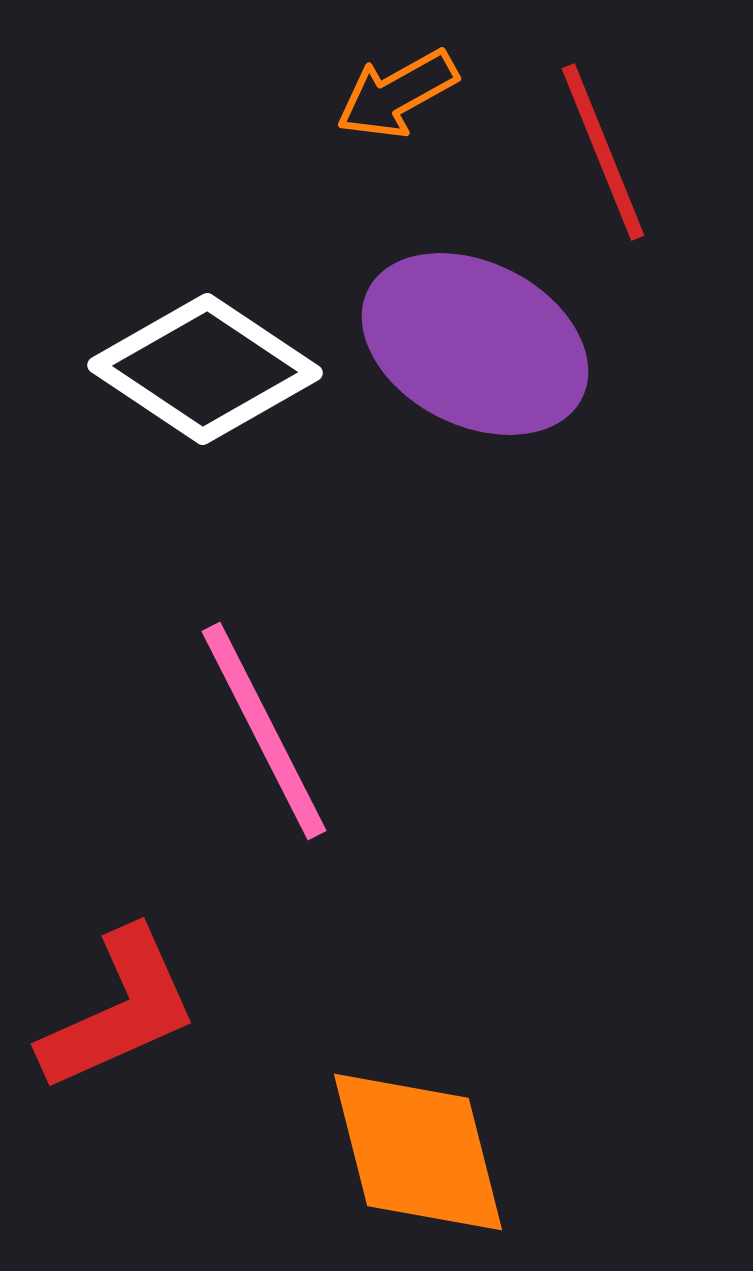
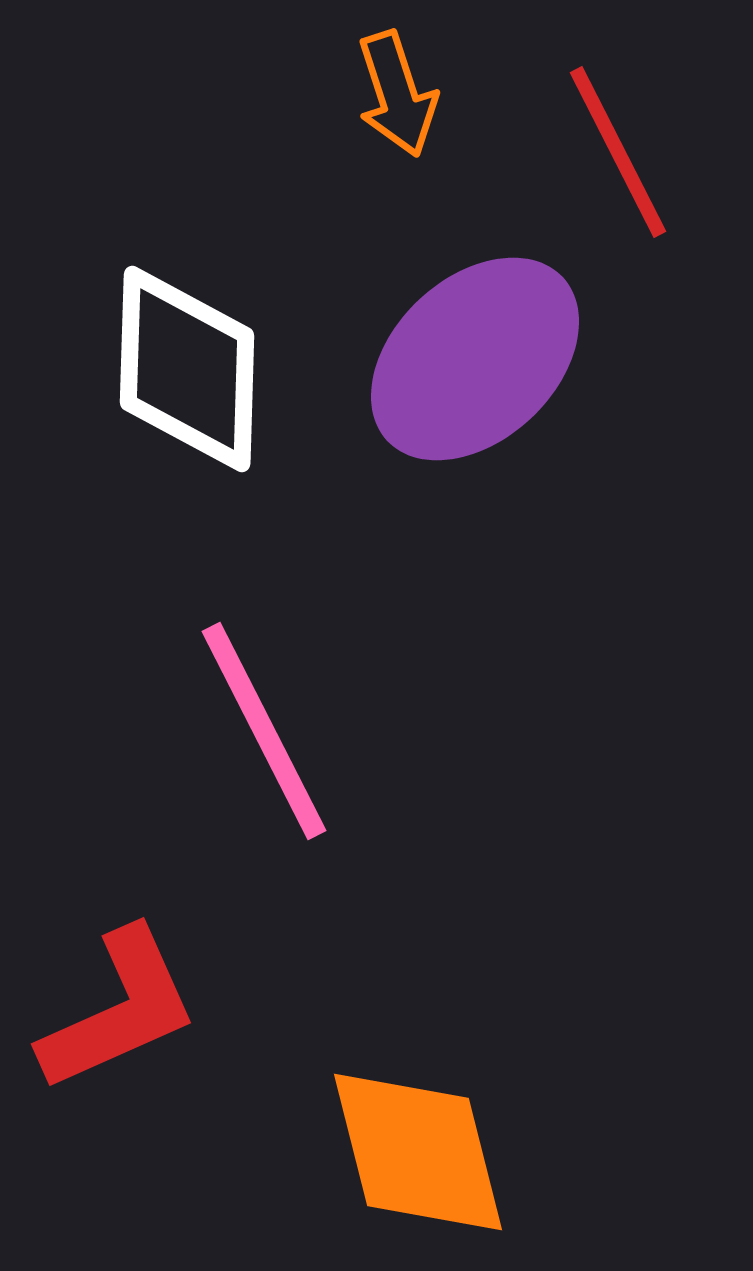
orange arrow: rotated 79 degrees counterclockwise
red line: moved 15 px right; rotated 5 degrees counterclockwise
purple ellipse: moved 15 px down; rotated 70 degrees counterclockwise
white diamond: moved 18 px left; rotated 58 degrees clockwise
